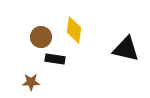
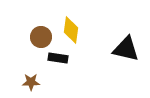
yellow diamond: moved 3 px left
black rectangle: moved 3 px right, 1 px up
